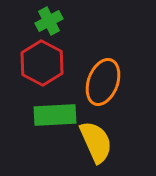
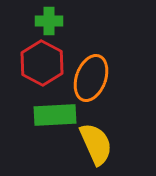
green cross: rotated 28 degrees clockwise
orange ellipse: moved 12 px left, 4 px up
yellow semicircle: moved 2 px down
